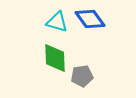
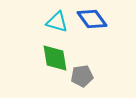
blue diamond: moved 2 px right
green diamond: rotated 8 degrees counterclockwise
